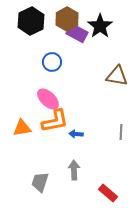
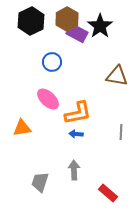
orange L-shape: moved 23 px right, 8 px up
